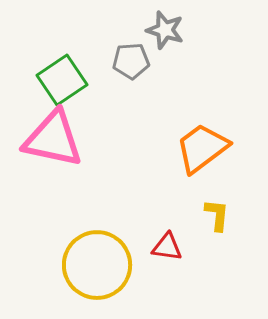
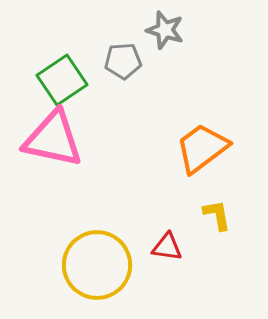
gray pentagon: moved 8 px left
yellow L-shape: rotated 16 degrees counterclockwise
